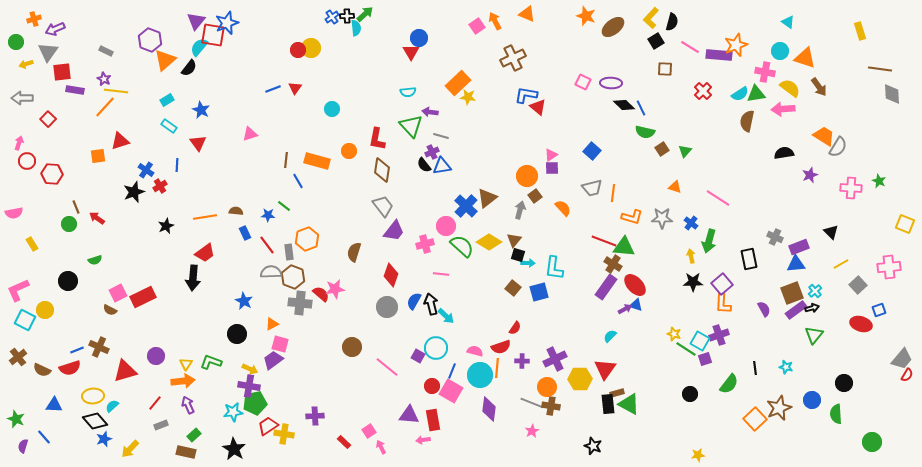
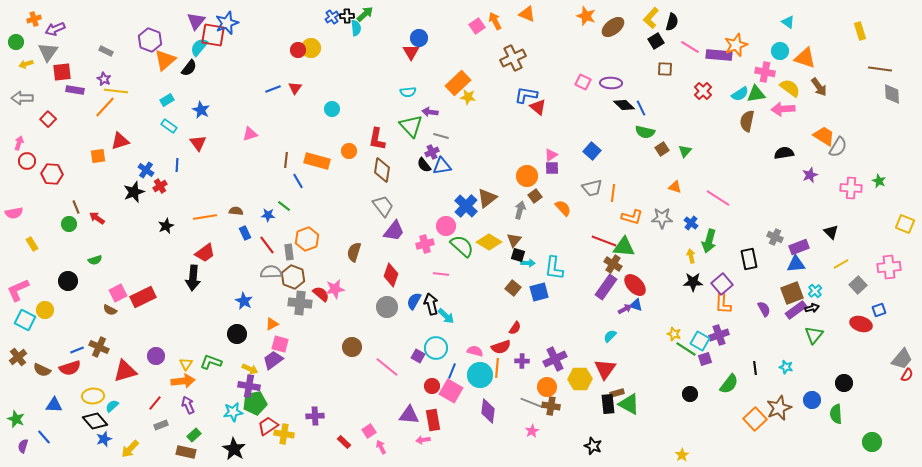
purple diamond at (489, 409): moved 1 px left, 2 px down
yellow star at (698, 455): moved 16 px left; rotated 24 degrees counterclockwise
